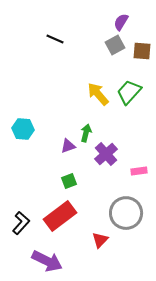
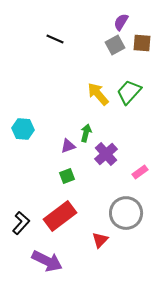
brown square: moved 8 px up
pink rectangle: moved 1 px right, 1 px down; rotated 28 degrees counterclockwise
green square: moved 2 px left, 5 px up
